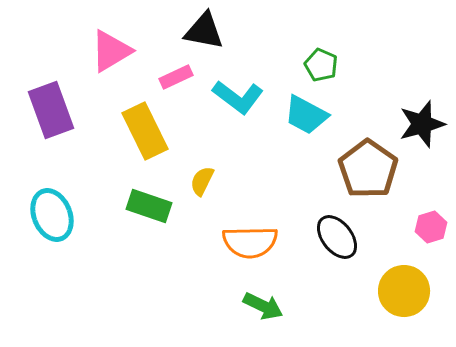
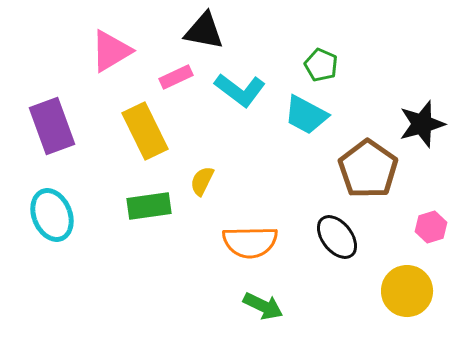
cyan L-shape: moved 2 px right, 7 px up
purple rectangle: moved 1 px right, 16 px down
green rectangle: rotated 27 degrees counterclockwise
yellow circle: moved 3 px right
